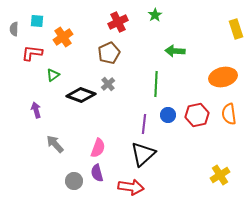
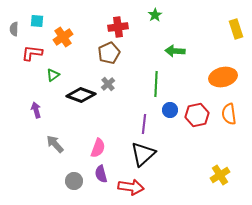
red cross: moved 5 px down; rotated 18 degrees clockwise
blue circle: moved 2 px right, 5 px up
purple semicircle: moved 4 px right, 1 px down
